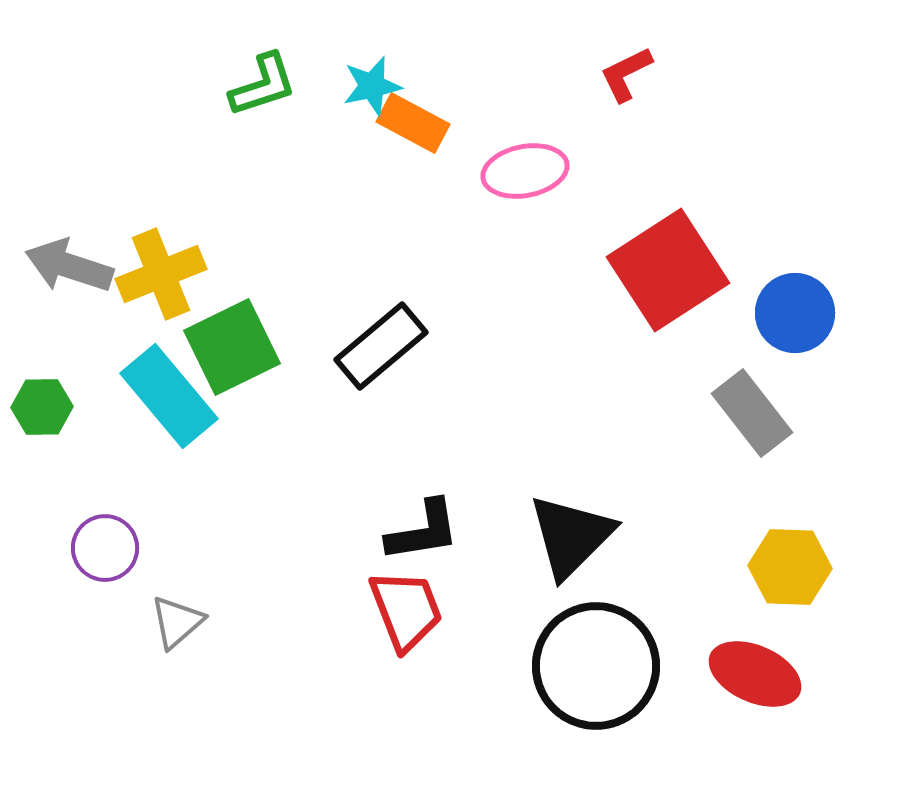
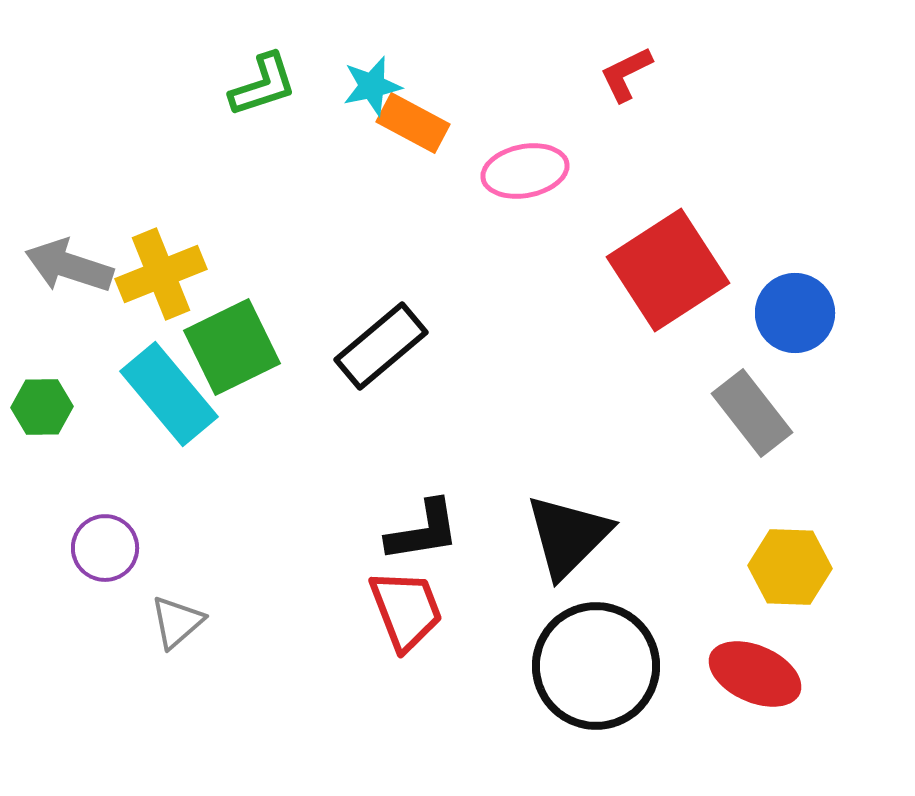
cyan rectangle: moved 2 px up
black triangle: moved 3 px left
